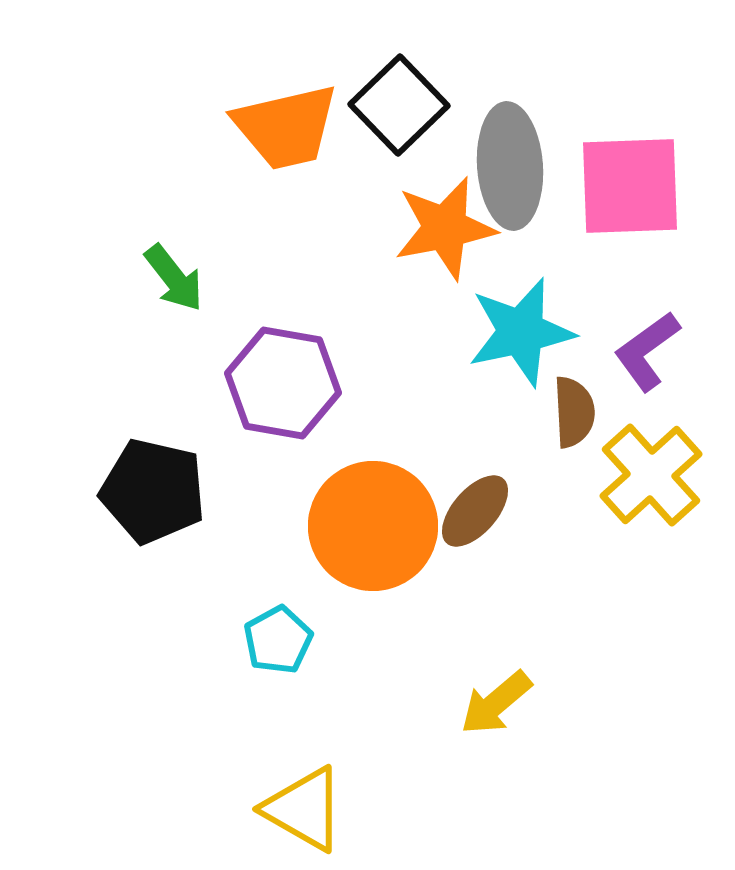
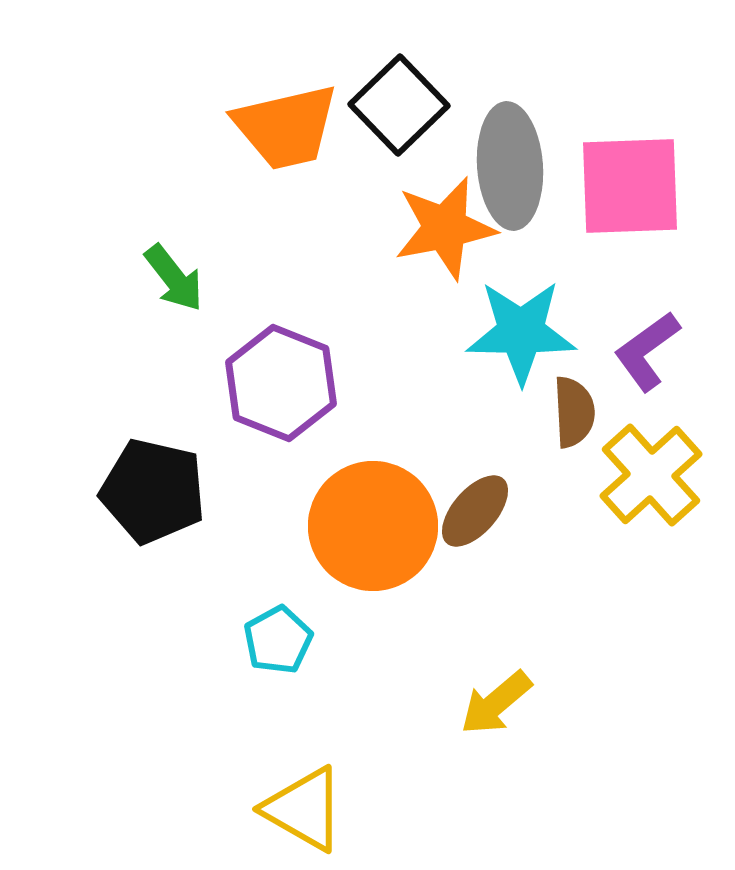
cyan star: rotated 13 degrees clockwise
purple hexagon: moved 2 px left; rotated 12 degrees clockwise
